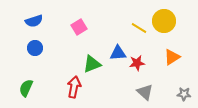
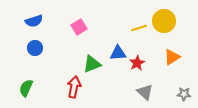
yellow line: rotated 49 degrees counterclockwise
red star: rotated 21 degrees counterclockwise
